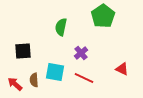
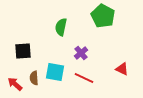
green pentagon: rotated 10 degrees counterclockwise
brown semicircle: moved 2 px up
